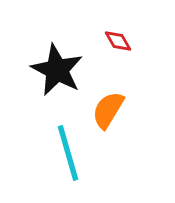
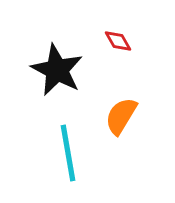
orange semicircle: moved 13 px right, 6 px down
cyan line: rotated 6 degrees clockwise
